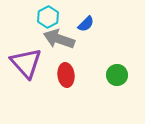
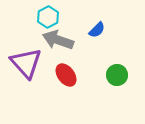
blue semicircle: moved 11 px right, 6 px down
gray arrow: moved 1 px left, 1 px down
red ellipse: rotated 30 degrees counterclockwise
